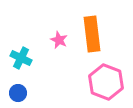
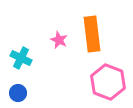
pink hexagon: moved 2 px right
